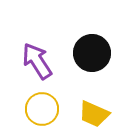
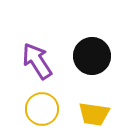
black circle: moved 3 px down
yellow trapezoid: rotated 16 degrees counterclockwise
